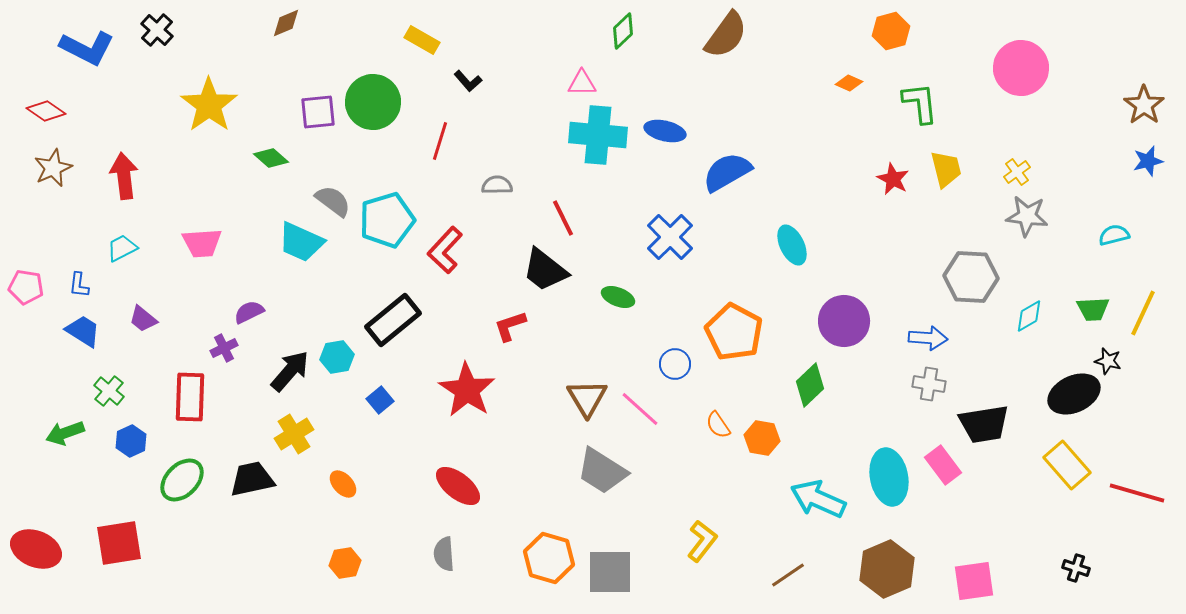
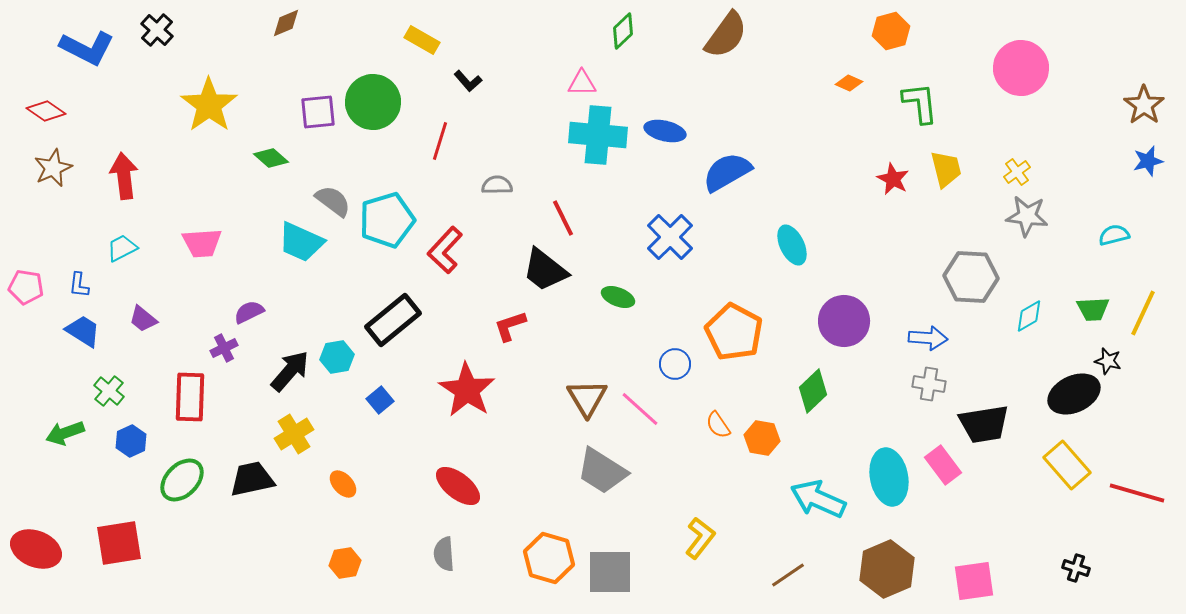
green diamond at (810, 385): moved 3 px right, 6 px down
yellow L-shape at (702, 541): moved 2 px left, 3 px up
